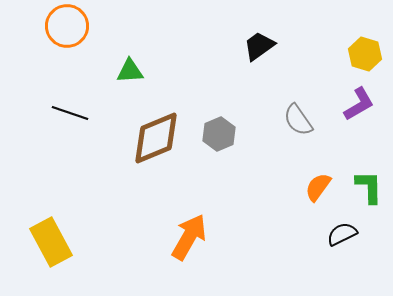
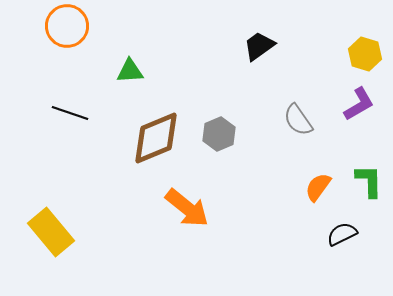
green L-shape: moved 6 px up
orange arrow: moved 2 px left, 29 px up; rotated 99 degrees clockwise
yellow rectangle: moved 10 px up; rotated 12 degrees counterclockwise
